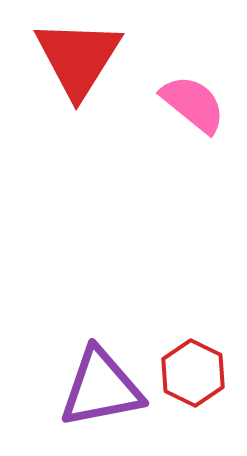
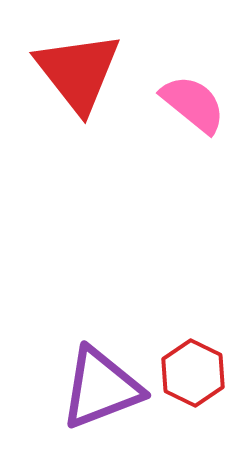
red triangle: moved 14 px down; rotated 10 degrees counterclockwise
purple triangle: rotated 10 degrees counterclockwise
